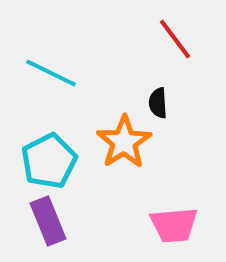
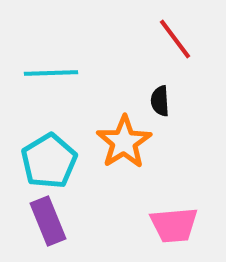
cyan line: rotated 28 degrees counterclockwise
black semicircle: moved 2 px right, 2 px up
cyan pentagon: rotated 4 degrees counterclockwise
